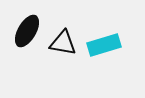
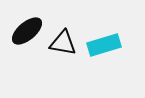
black ellipse: rotated 20 degrees clockwise
